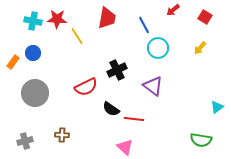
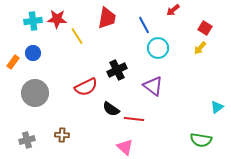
red square: moved 11 px down
cyan cross: rotated 18 degrees counterclockwise
gray cross: moved 2 px right, 1 px up
